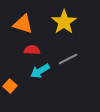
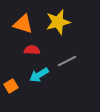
yellow star: moved 6 px left; rotated 20 degrees clockwise
gray line: moved 1 px left, 2 px down
cyan arrow: moved 1 px left, 4 px down
orange square: moved 1 px right; rotated 16 degrees clockwise
